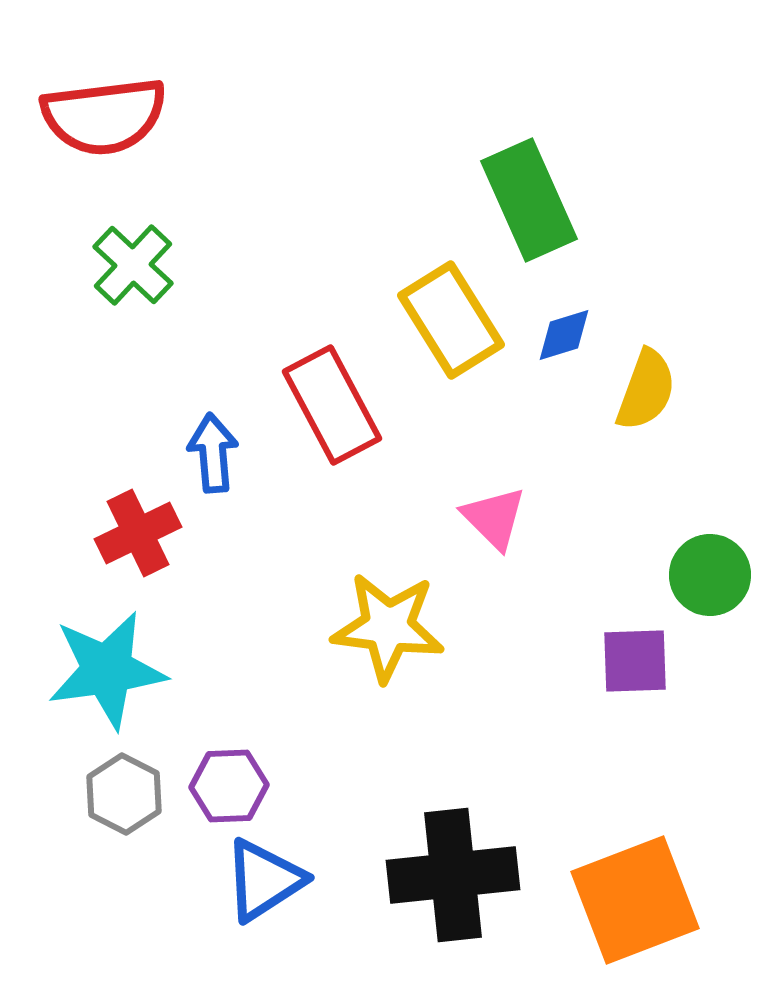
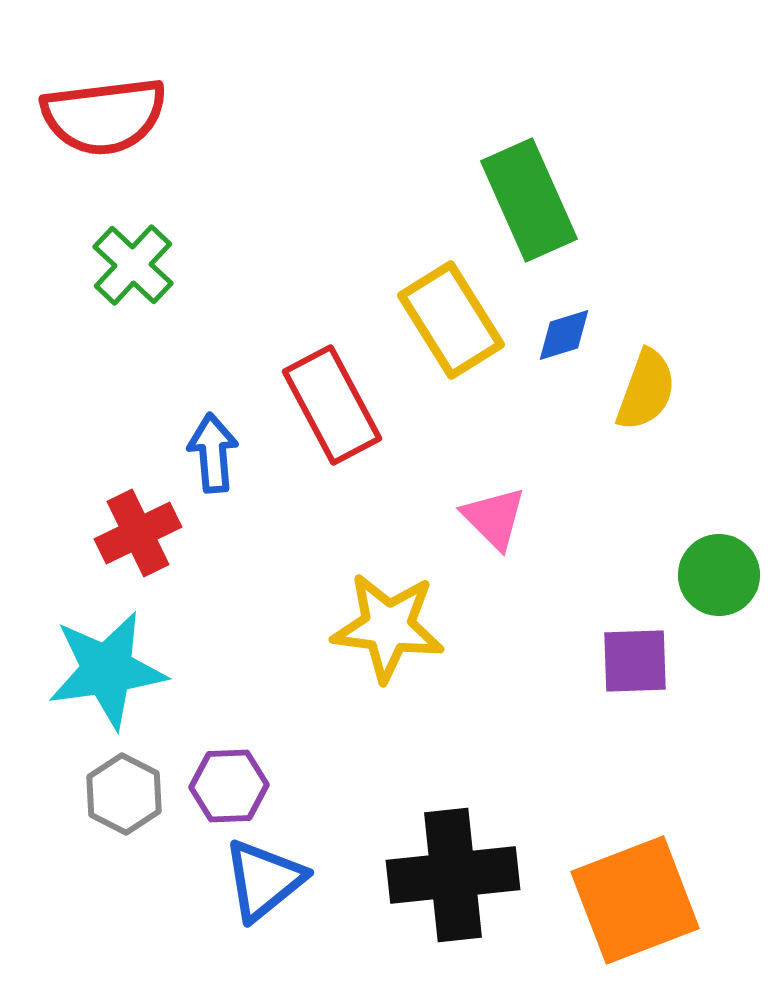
green circle: moved 9 px right
blue triangle: rotated 6 degrees counterclockwise
